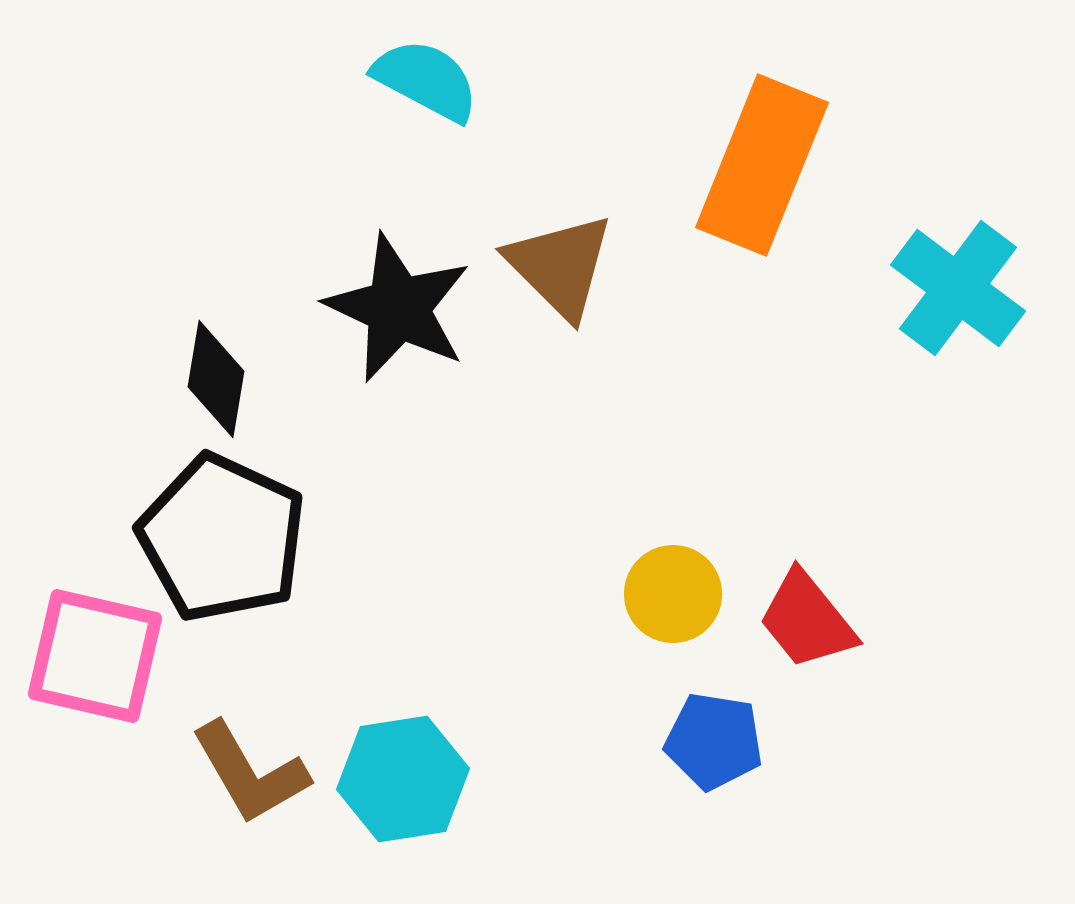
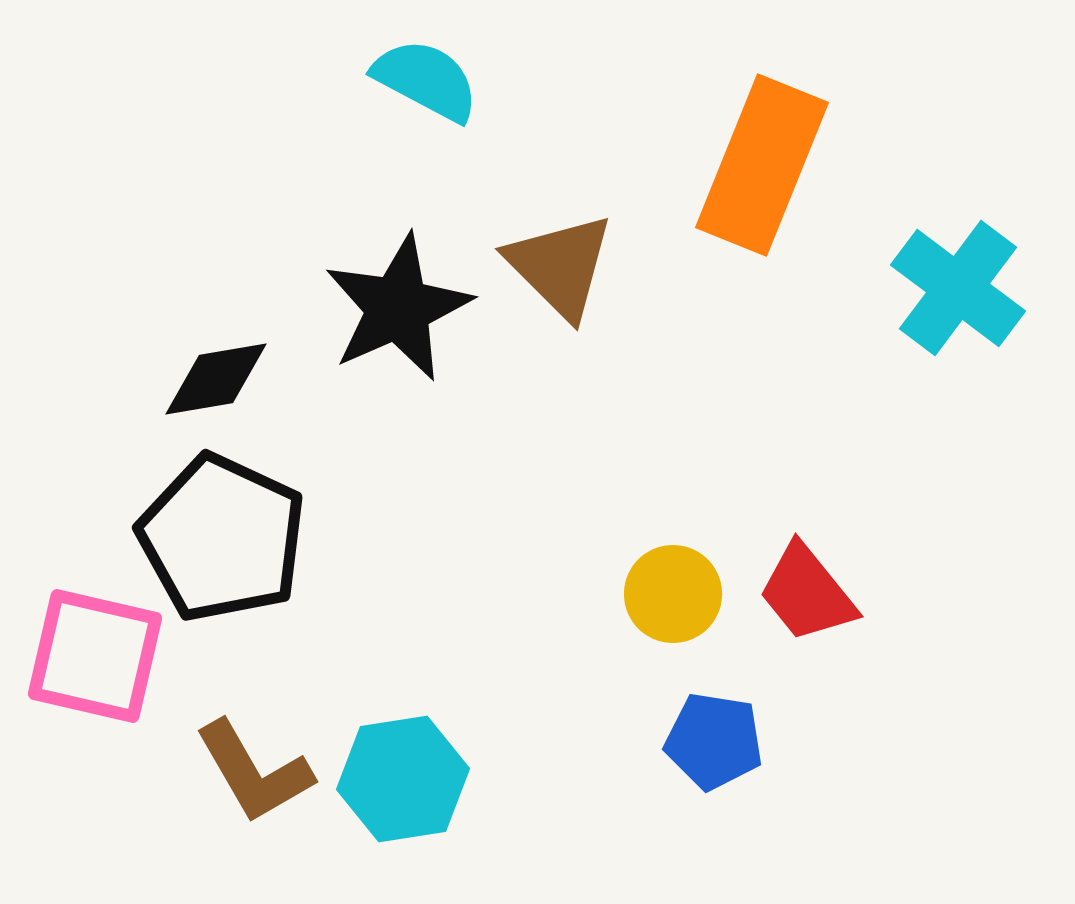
black star: rotated 23 degrees clockwise
black diamond: rotated 71 degrees clockwise
red trapezoid: moved 27 px up
brown L-shape: moved 4 px right, 1 px up
